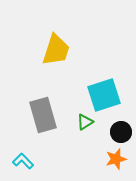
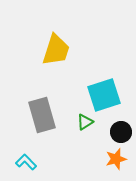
gray rectangle: moved 1 px left
cyan L-shape: moved 3 px right, 1 px down
